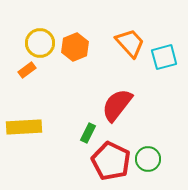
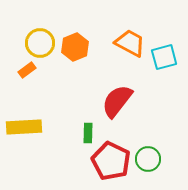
orange trapezoid: rotated 20 degrees counterclockwise
red semicircle: moved 4 px up
green rectangle: rotated 24 degrees counterclockwise
